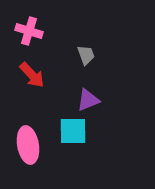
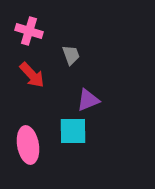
gray trapezoid: moved 15 px left
